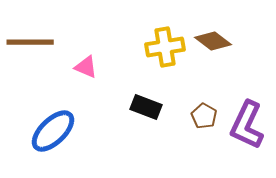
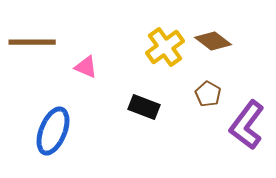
brown line: moved 2 px right
yellow cross: rotated 27 degrees counterclockwise
black rectangle: moved 2 px left
brown pentagon: moved 4 px right, 22 px up
purple L-shape: rotated 12 degrees clockwise
blue ellipse: rotated 24 degrees counterclockwise
